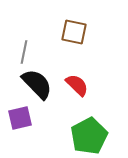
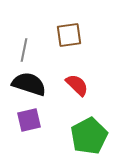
brown square: moved 5 px left, 3 px down; rotated 20 degrees counterclockwise
gray line: moved 2 px up
black semicircle: moved 8 px left; rotated 28 degrees counterclockwise
purple square: moved 9 px right, 2 px down
